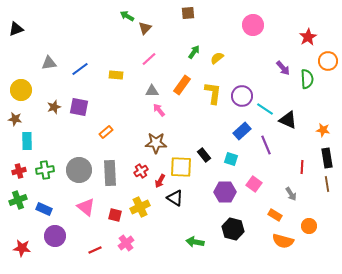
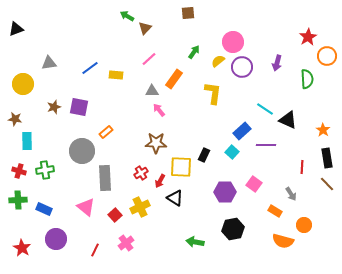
pink circle at (253, 25): moved 20 px left, 17 px down
yellow semicircle at (217, 58): moved 1 px right, 3 px down
orange circle at (328, 61): moved 1 px left, 5 px up
purple arrow at (283, 68): moved 6 px left, 5 px up; rotated 56 degrees clockwise
blue line at (80, 69): moved 10 px right, 1 px up
orange rectangle at (182, 85): moved 8 px left, 6 px up
yellow circle at (21, 90): moved 2 px right, 6 px up
purple circle at (242, 96): moved 29 px up
orange star at (323, 130): rotated 24 degrees clockwise
purple line at (266, 145): rotated 66 degrees counterclockwise
black rectangle at (204, 155): rotated 64 degrees clockwise
cyan square at (231, 159): moved 1 px right, 7 px up; rotated 24 degrees clockwise
gray circle at (79, 170): moved 3 px right, 19 px up
red cross at (19, 171): rotated 32 degrees clockwise
red cross at (141, 171): moved 2 px down
gray rectangle at (110, 173): moved 5 px left, 5 px down
brown line at (327, 184): rotated 35 degrees counterclockwise
green cross at (18, 200): rotated 18 degrees clockwise
red square at (115, 215): rotated 32 degrees clockwise
orange rectangle at (275, 215): moved 4 px up
orange circle at (309, 226): moved 5 px left, 1 px up
black hexagon at (233, 229): rotated 25 degrees counterclockwise
purple circle at (55, 236): moved 1 px right, 3 px down
red star at (22, 248): rotated 24 degrees clockwise
red line at (95, 250): rotated 40 degrees counterclockwise
